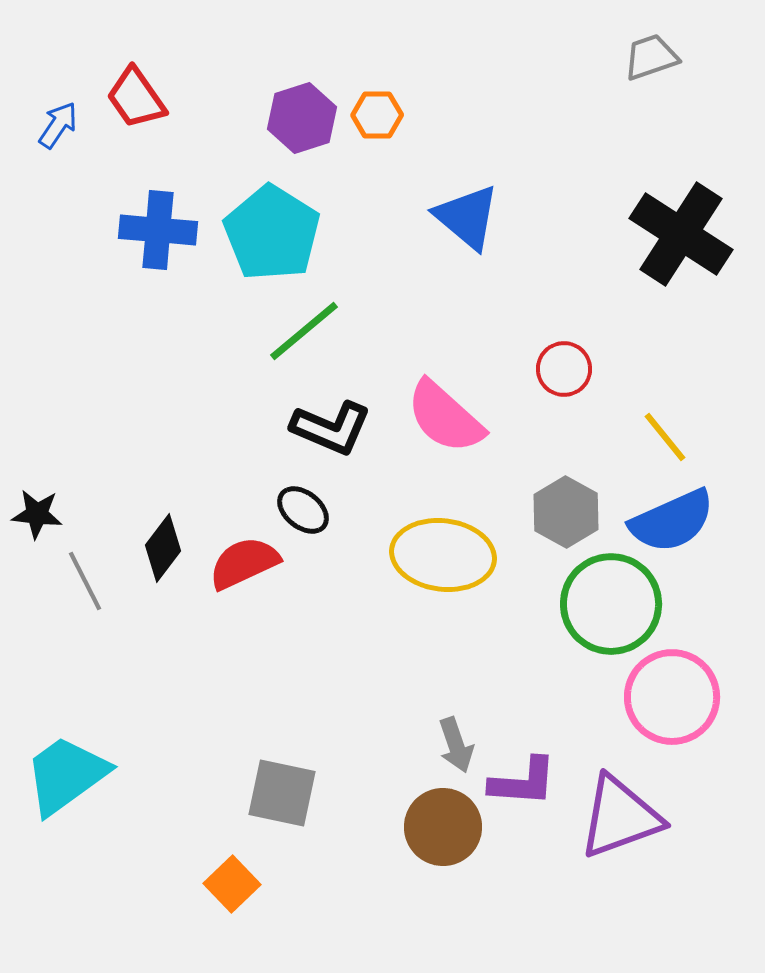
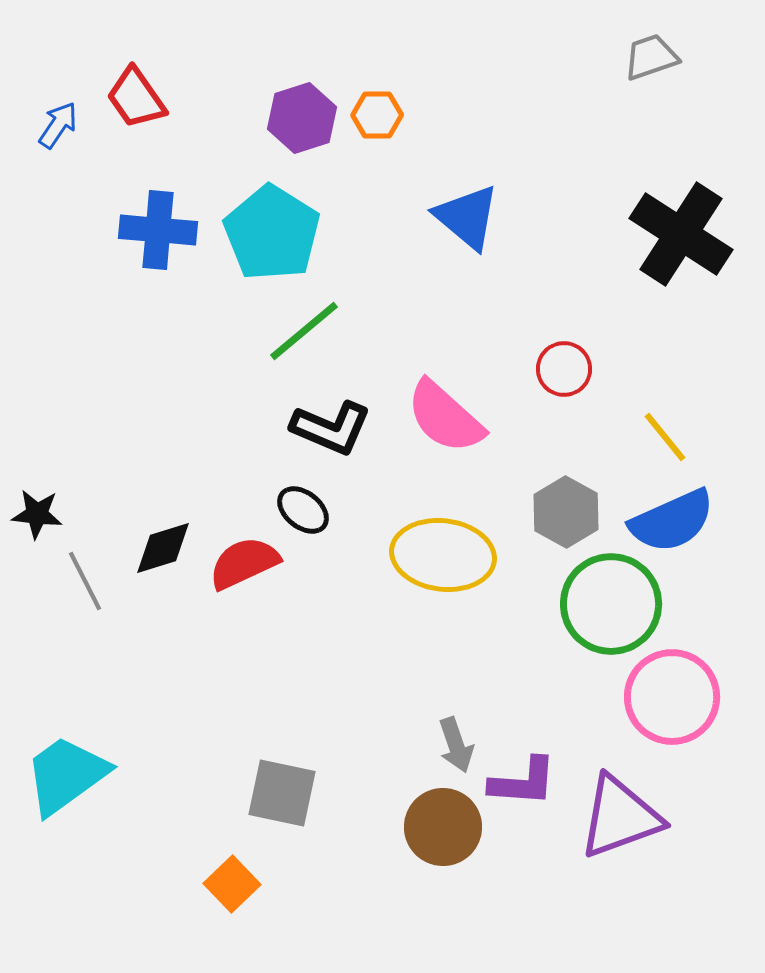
black diamond: rotated 36 degrees clockwise
